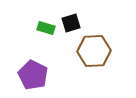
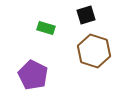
black square: moved 15 px right, 8 px up
brown hexagon: rotated 20 degrees clockwise
